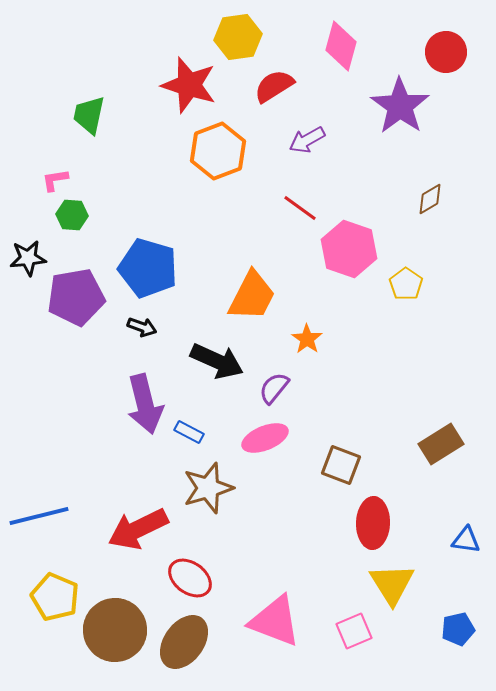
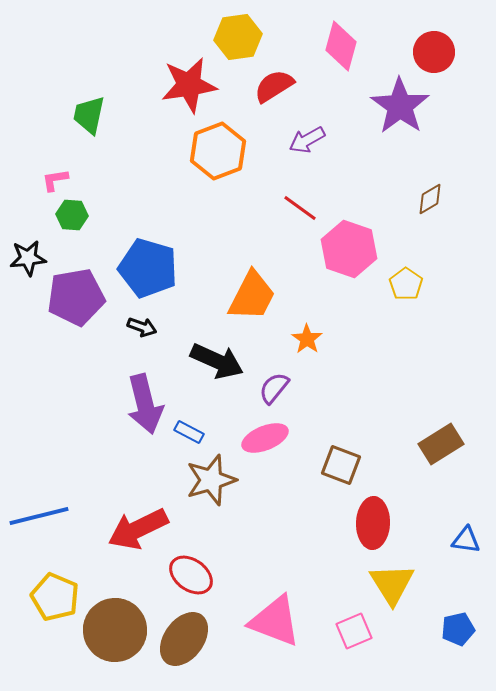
red circle at (446, 52): moved 12 px left
red star at (189, 85): rotated 26 degrees counterclockwise
brown star at (208, 488): moved 3 px right, 8 px up
red ellipse at (190, 578): moved 1 px right, 3 px up
brown ellipse at (184, 642): moved 3 px up
